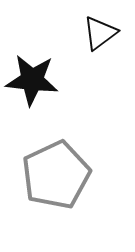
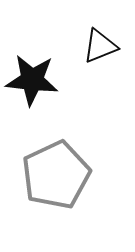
black triangle: moved 13 px down; rotated 15 degrees clockwise
